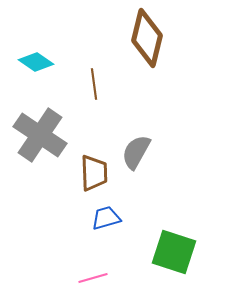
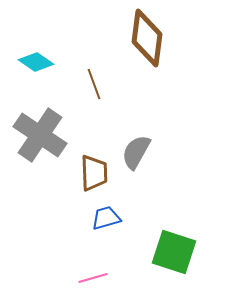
brown diamond: rotated 6 degrees counterclockwise
brown line: rotated 12 degrees counterclockwise
